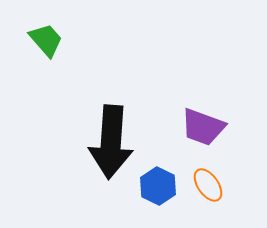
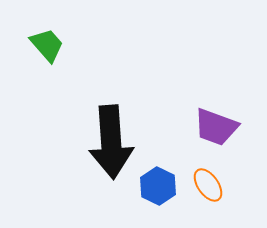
green trapezoid: moved 1 px right, 5 px down
purple trapezoid: moved 13 px right
black arrow: rotated 8 degrees counterclockwise
